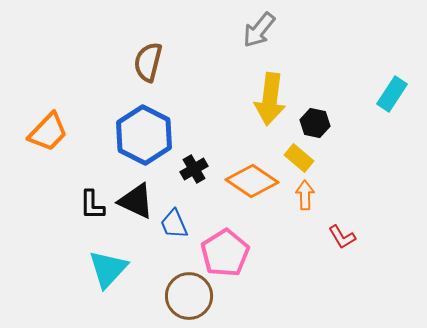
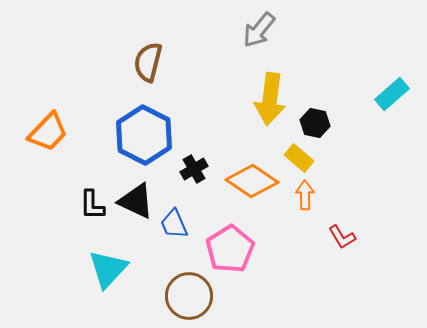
cyan rectangle: rotated 16 degrees clockwise
pink pentagon: moved 5 px right, 4 px up
